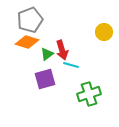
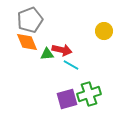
yellow circle: moved 1 px up
orange diamond: rotated 50 degrees clockwise
red arrow: rotated 60 degrees counterclockwise
green triangle: rotated 32 degrees clockwise
cyan line: rotated 14 degrees clockwise
purple square: moved 22 px right, 20 px down
